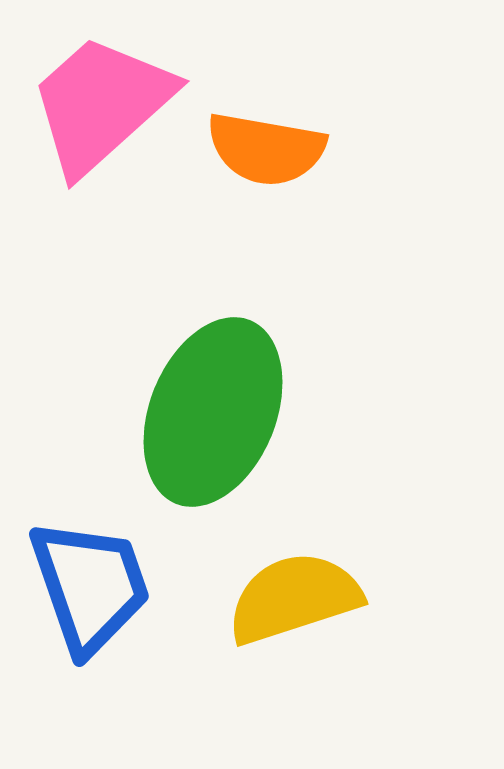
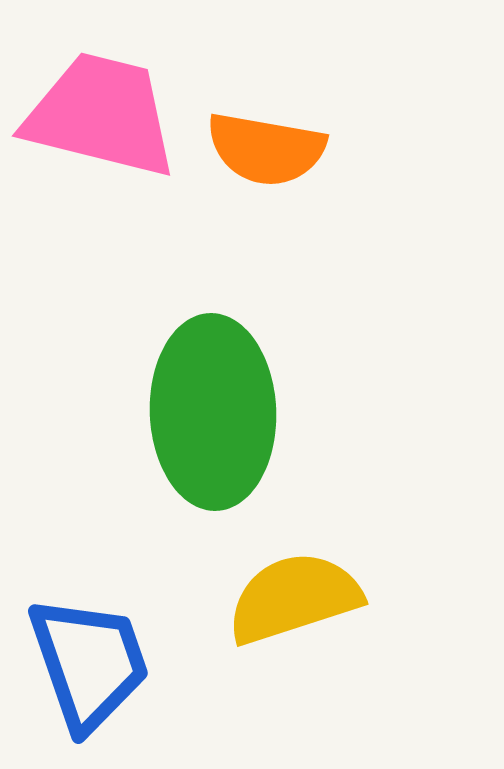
pink trapezoid: moved 11 px down; rotated 56 degrees clockwise
green ellipse: rotated 24 degrees counterclockwise
blue trapezoid: moved 1 px left, 77 px down
